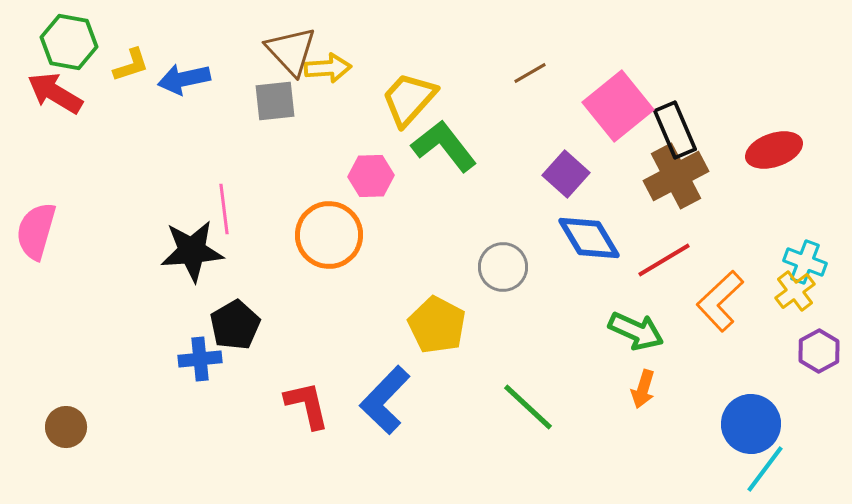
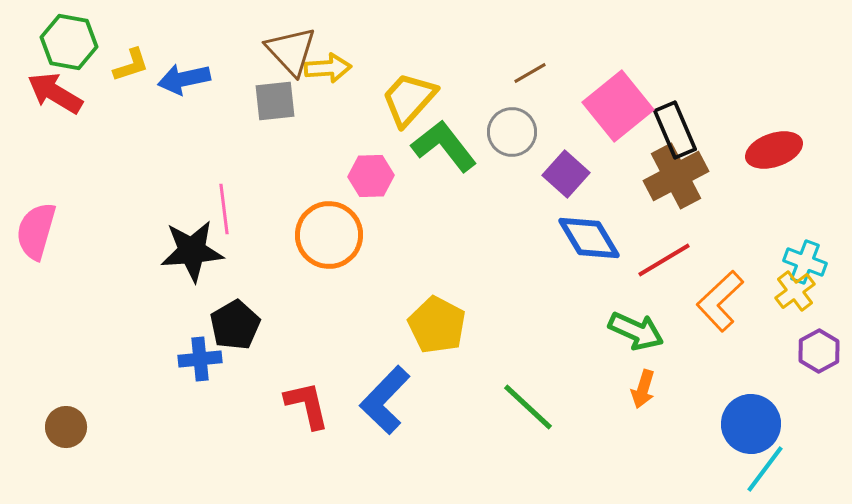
gray circle: moved 9 px right, 135 px up
